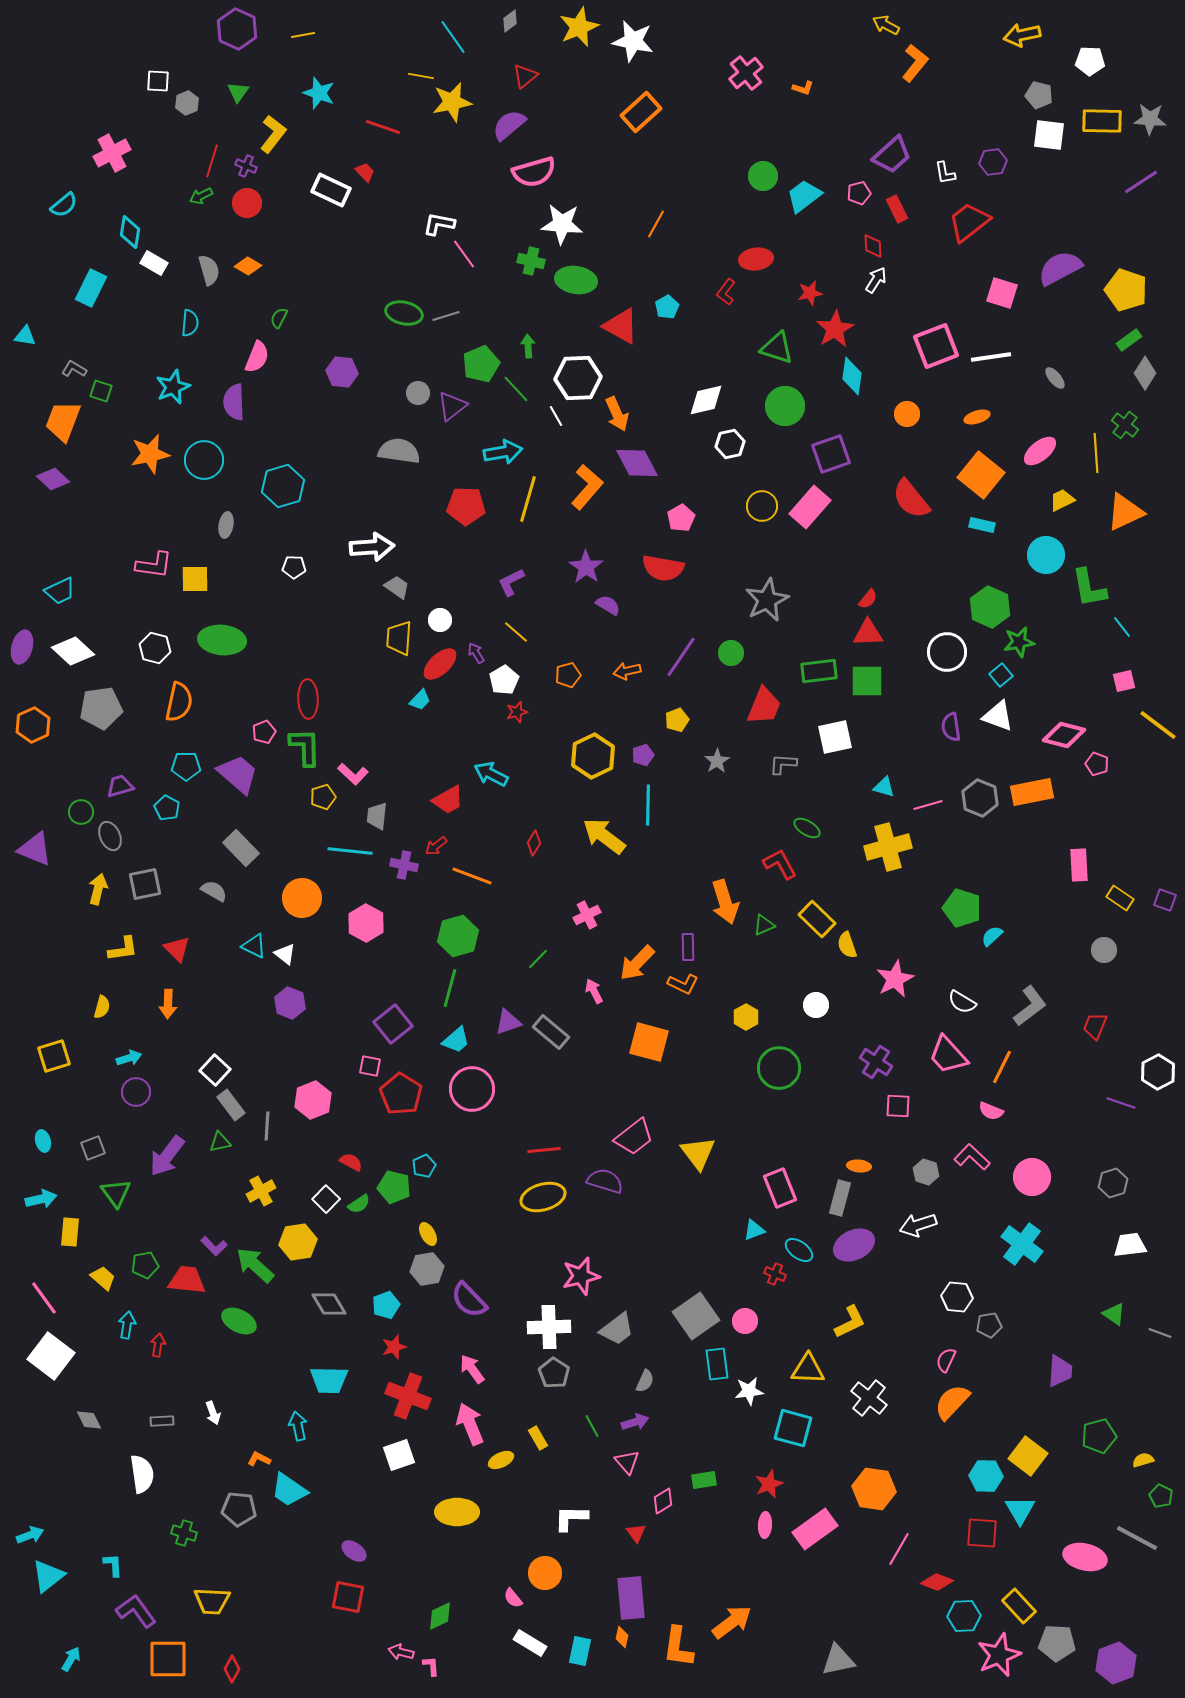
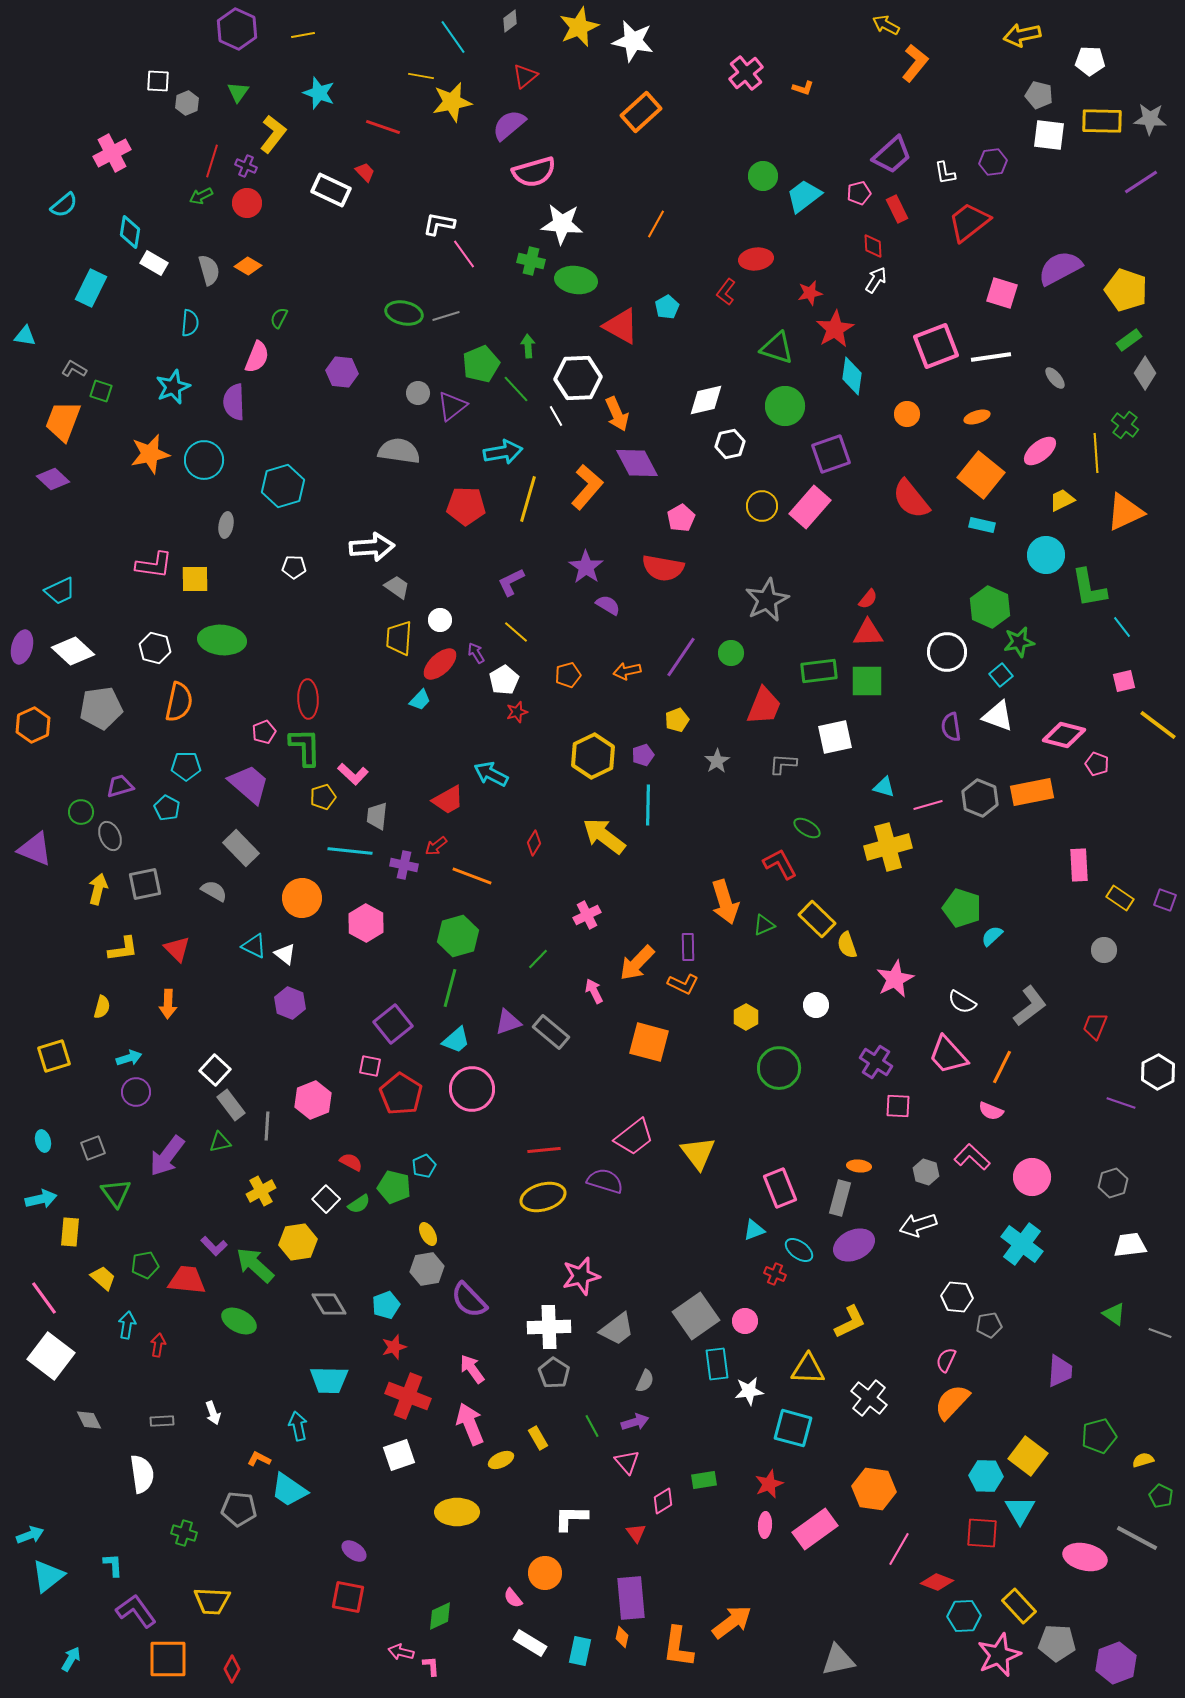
purple trapezoid at (238, 774): moved 11 px right, 10 px down
